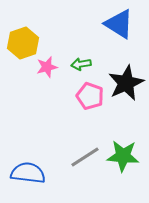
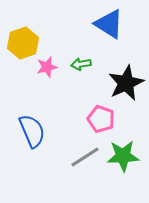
blue triangle: moved 10 px left
pink pentagon: moved 11 px right, 23 px down
green star: rotated 8 degrees counterclockwise
blue semicircle: moved 4 px right, 42 px up; rotated 60 degrees clockwise
